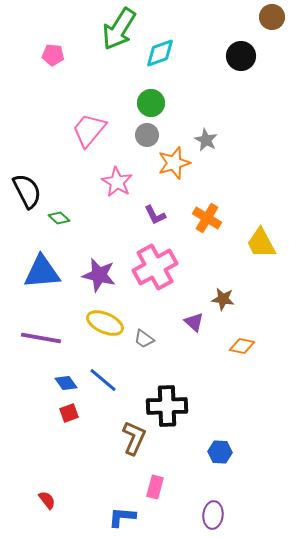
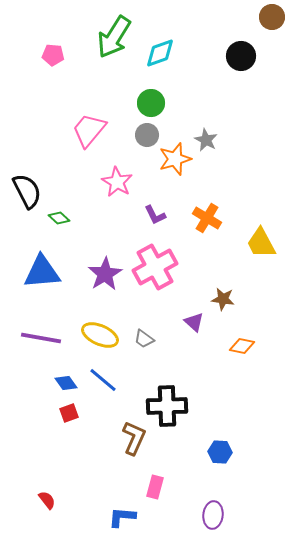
green arrow: moved 5 px left, 8 px down
orange star: moved 1 px right, 4 px up
purple star: moved 6 px right, 1 px up; rotated 28 degrees clockwise
yellow ellipse: moved 5 px left, 12 px down
